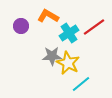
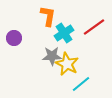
orange L-shape: rotated 70 degrees clockwise
purple circle: moved 7 px left, 12 px down
cyan cross: moved 5 px left
yellow star: moved 1 px left, 1 px down
